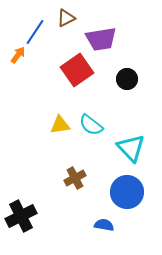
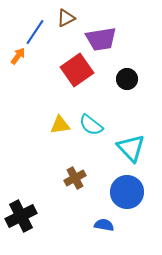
orange arrow: moved 1 px down
